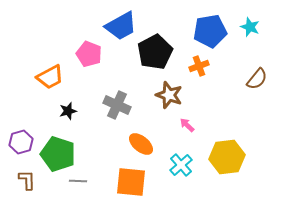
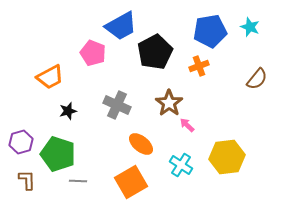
pink pentagon: moved 4 px right, 1 px up
brown star: moved 8 px down; rotated 16 degrees clockwise
cyan cross: rotated 15 degrees counterclockwise
orange square: rotated 36 degrees counterclockwise
